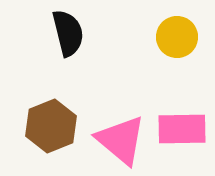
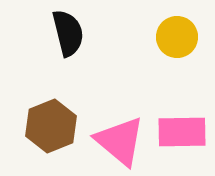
pink rectangle: moved 3 px down
pink triangle: moved 1 px left, 1 px down
